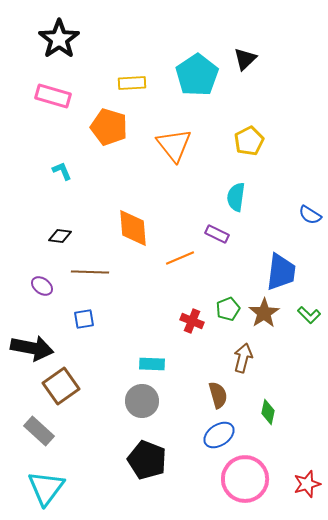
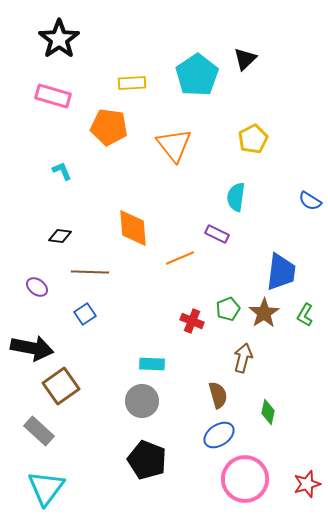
orange pentagon: rotated 9 degrees counterclockwise
yellow pentagon: moved 4 px right, 2 px up
blue semicircle: moved 14 px up
purple ellipse: moved 5 px left, 1 px down
green L-shape: moved 4 px left; rotated 75 degrees clockwise
blue square: moved 1 px right, 5 px up; rotated 25 degrees counterclockwise
